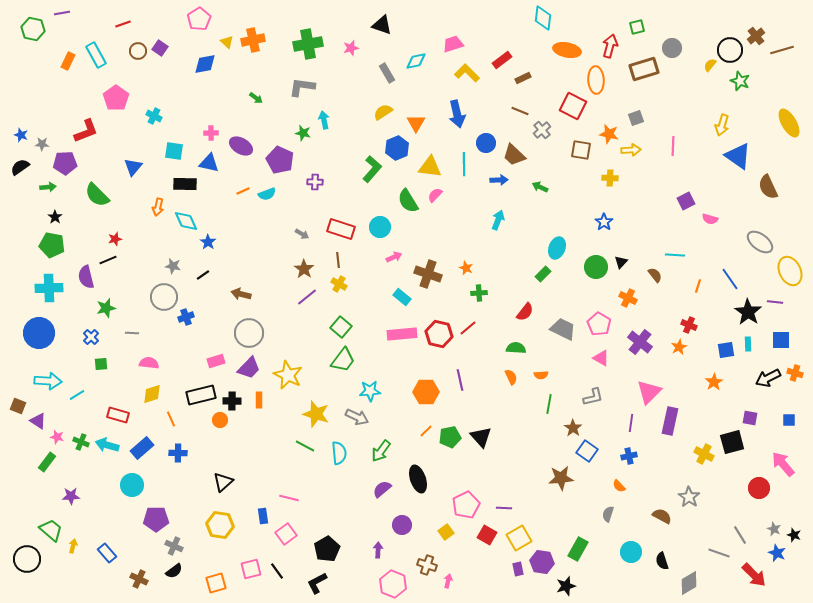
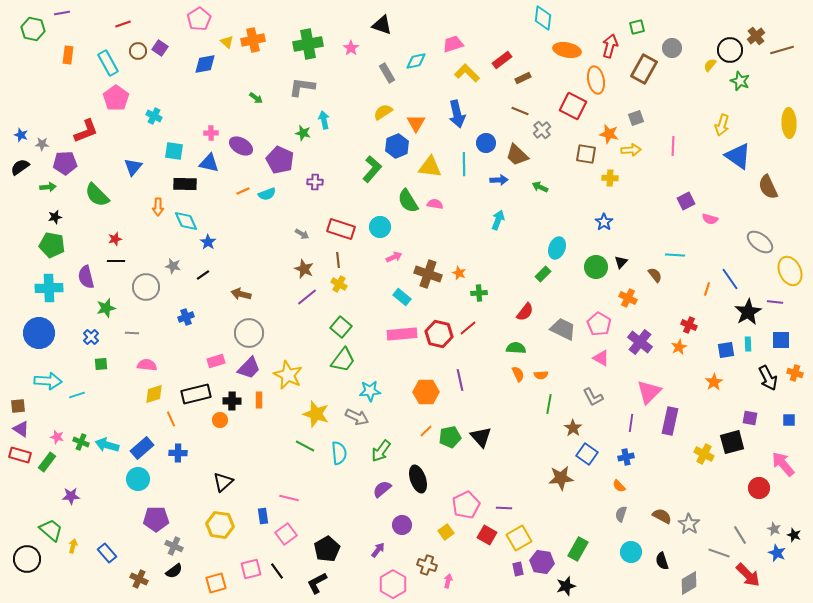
pink star at (351, 48): rotated 21 degrees counterclockwise
cyan rectangle at (96, 55): moved 12 px right, 8 px down
orange rectangle at (68, 61): moved 6 px up; rotated 18 degrees counterclockwise
brown rectangle at (644, 69): rotated 44 degrees counterclockwise
orange ellipse at (596, 80): rotated 8 degrees counterclockwise
yellow ellipse at (789, 123): rotated 28 degrees clockwise
blue hexagon at (397, 148): moved 2 px up
brown square at (581, 150): moved 5 px right, 4 px down
brown trapezoid at (514, 155): moved 3 px right
pink semicircle at (435, 195): moved 9 px down; rotated 56 degrees clockwise
orange arrow at (158, 207): rotated 12 degrees counterclockwise
black star at (55, 217): rotated 24 degrees clockwise
black line at (108, 260): moved 8 px right, 1 px down; rotated 24 degrees clockwise
orange star at (466, 268): moved 7 px left, 5 px down
brown star at (304, 269): rotated 12 degrees counterclockwise
orange line at (698, 286): moved 9 px right, 3 px down
gray circle at (164, 297): moved 18 px left, 10 px up
black star at (748, 312): rotated 8 degrees clockwise
pink semicircle at (149, 363): moved 2 px left, 2 px down
orange semicircle at (511, 377): moved 7 px right, 3 px up
black arrow at (768, 378): rotated 90 degrees counterclockwise
yellow diamond at (152, 394): moved 2 px right
cyan line at (77, 395): rotated 14 degrees clockwise
black rectangle at (201, 395): moved 5 px left, 1 px up
gray L-shape at (593, 397): rotated 75 degrees clockwise
brown square at (18, 406): rotated 28 degrees counterclockwise
red rectangle at (118, 415): moved 98 px left, 40 px down
purple triangle at (38, 421): moved 17 px left, 8 px down
blue square at (587, 451): moved 3 px down
blue cross at (629, 456): moved 3 px left, 1 px down
cyan circle at (132, 485): moved 6 px right, 6 px up
gray star at (689, 497): moved 27 px down
gray semicircle at (608, 514): moved 13 px right
purple arrow at (378, 550): rotated 35 degrees clockwise
red arrow at (754, 575): moved 6 px left
pink hexagon at (393, 584): rotated 8 degrees clockwise
